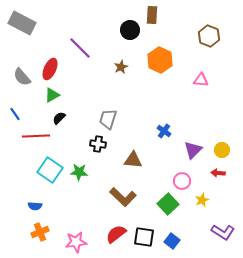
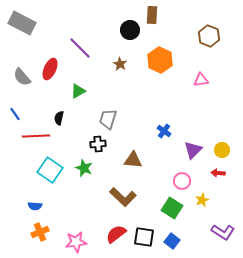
brown star: moved 1 px left, 3 px up; rotated 16 degrees counterclockwise
pink triangle: rotated 14 degrees counterclockwise
green triangle: moved 26 px right, 4 px up
black semicircle: rotated 32 degrees counterclockwise
black cross: rotated 14 degrees counterclockwise
green star: moved 5 px right, 4 px up; rotated 18 degrees clockwise
green square: moved 4 px right, 4 px down; rotated 15 degrees counterclockwise
